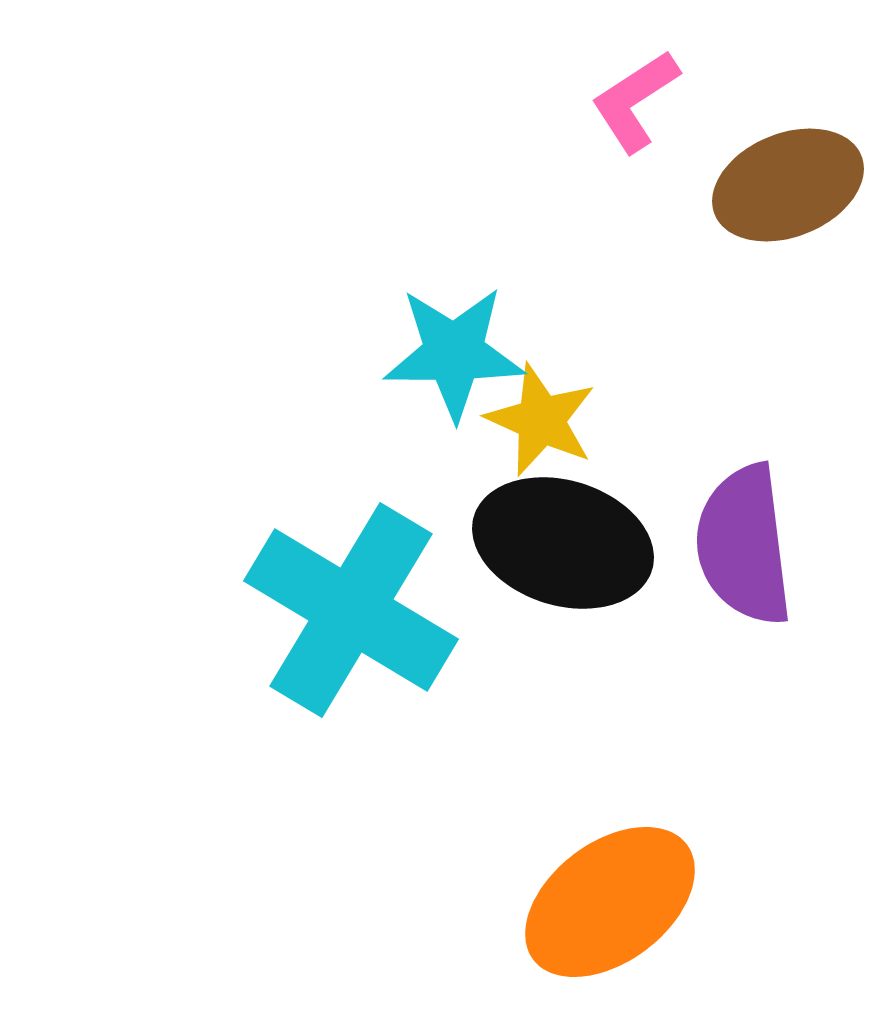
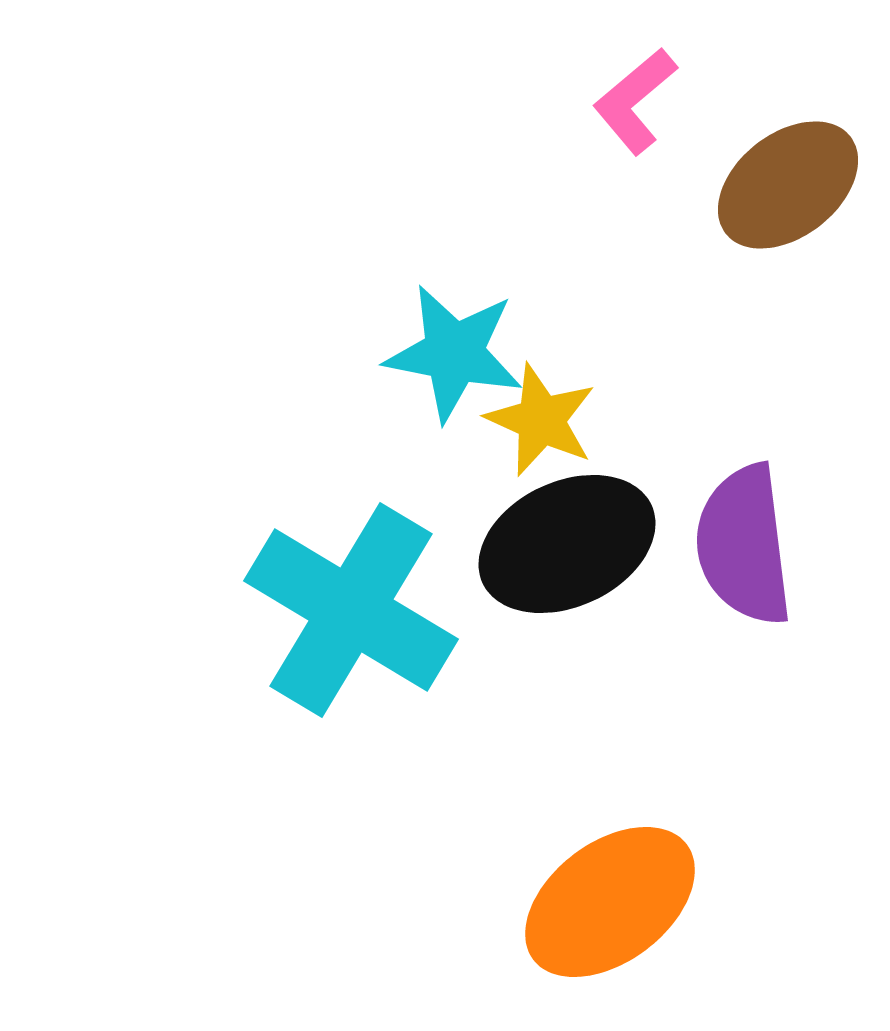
pink L-shape: rotated 7 degrees counterclockwise
brown ellipse: rotated 16 degrees counterclockwise
cyan star: rotated 11 degrees clockwise
black ellipse: moved 4 px right, 1 px down; rotated 42 degrees counterclockwise
